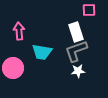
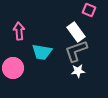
pink square: rotated 24 degrees clockwise
white rectangle: rotated 18 degrees counterclockwise
